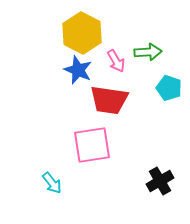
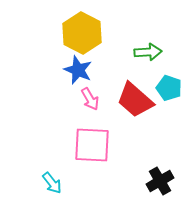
pink arrow: moved 26 px left, 38 px down
red trapezoid: moved 26 px right; rotated 33 degrees clockwise
pink square: rotated 12 degrees clockwise
